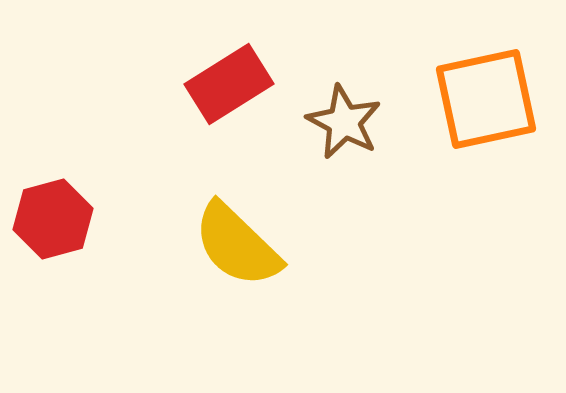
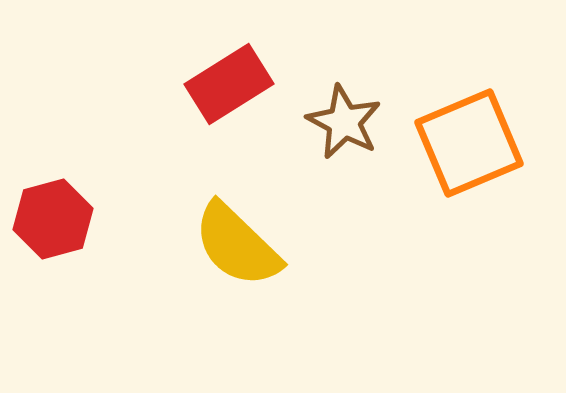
orange square: moved 17 px left, 44 px down; rotated 11 degrees counterclockwise
